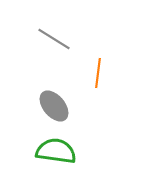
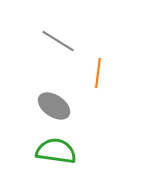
gray line: moved 4 px right, 2 px down
gray ellipse: rotated 16 degrees counterclockwise
